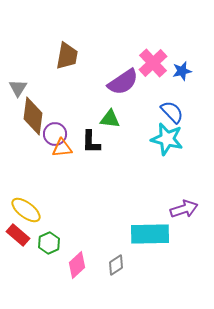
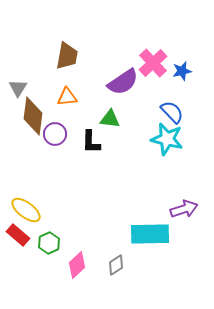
orange triangle: moved 5 px right, 51 px up
